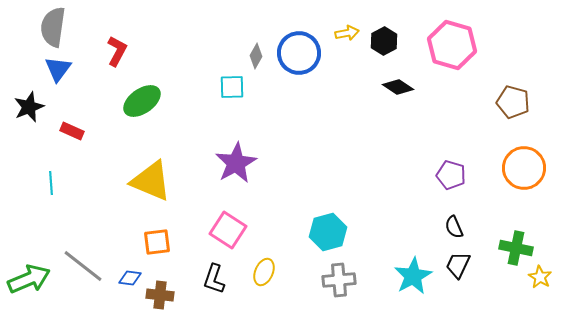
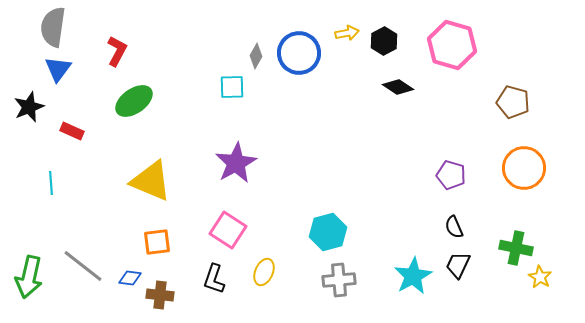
green ellipse: moved 8 px left
green arrow: moved 2 px up; rotated 126 degrees clockwise
